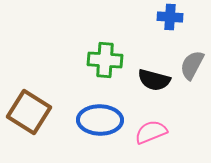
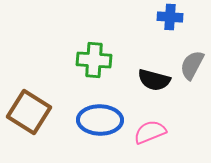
green cross: moved 11 px left
pink semicircle: moved 1 px left
